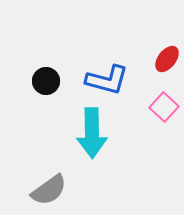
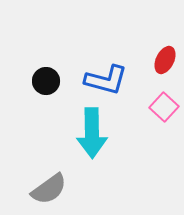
red ellipse: moved 2 px left, 1 px down; rotated 12 degrees counterclockwise
blue L-shape: moved 1 px left
gray semicircle: moved 1 px up
